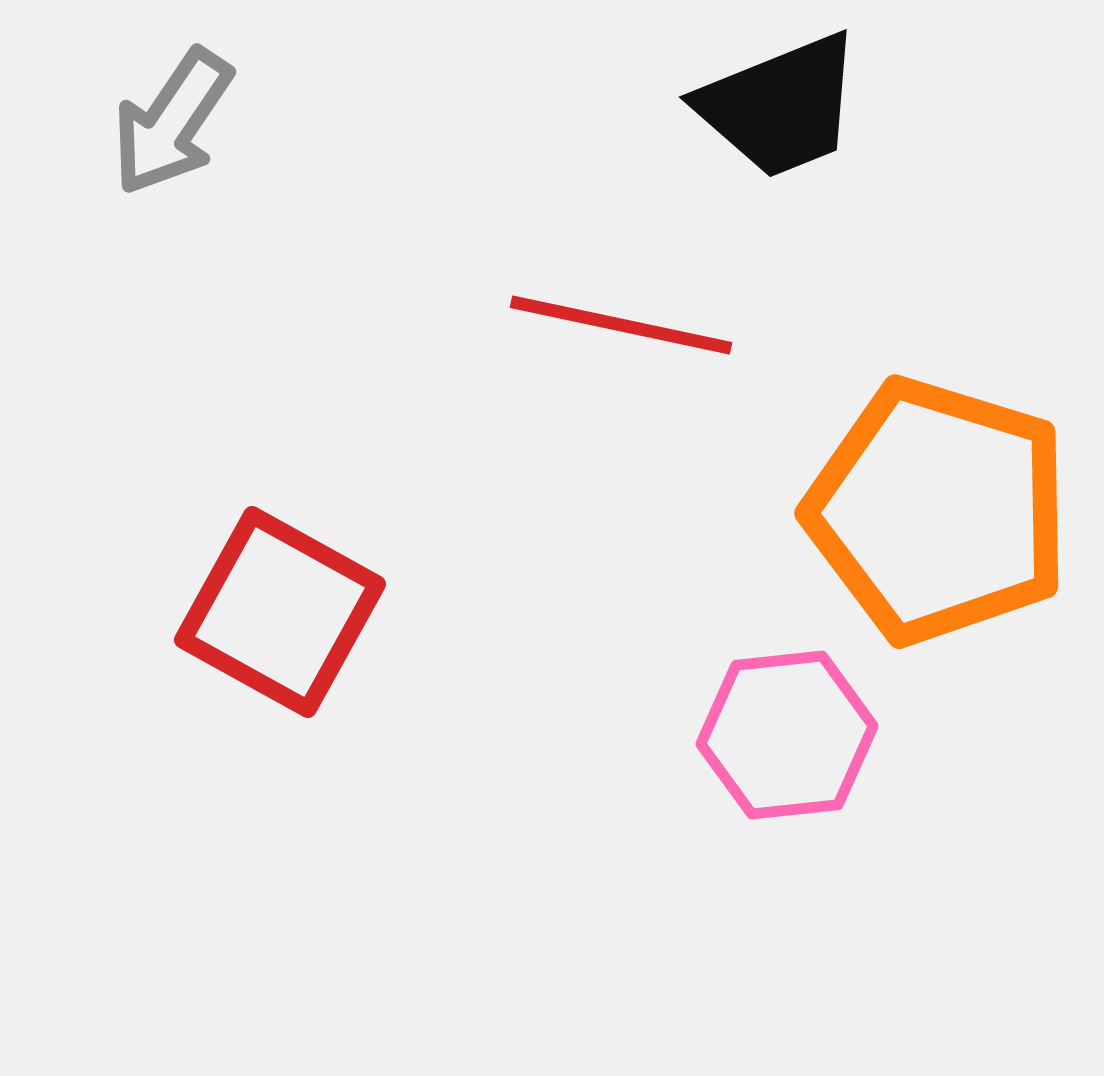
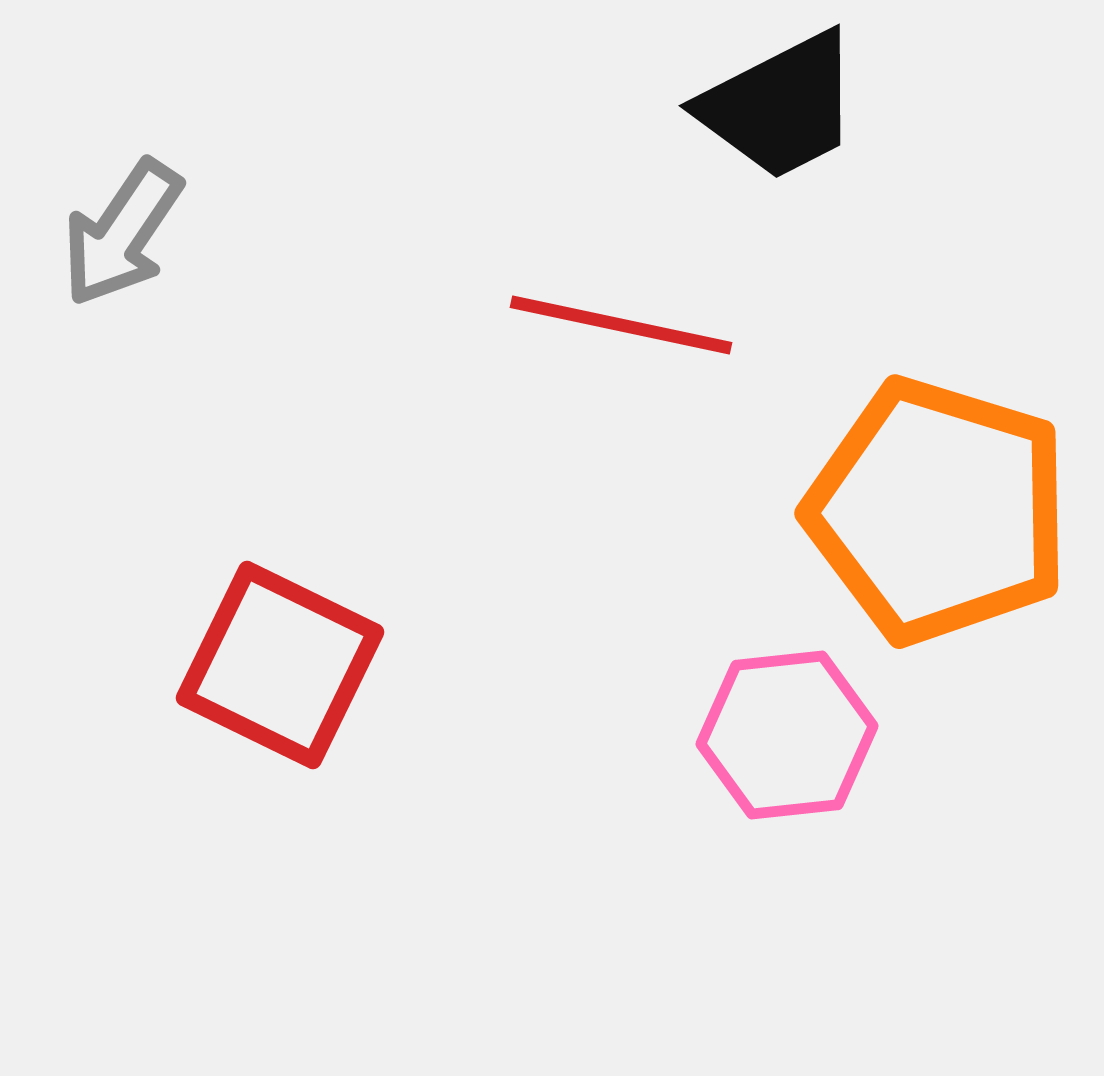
black trapezoid: rotated 5 degrees counterclockwise
gray arrow: moved 50 px left, 111 px down
red square: moved 53 px down; rotated 3 degrees counterclockwise
